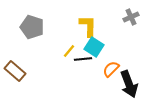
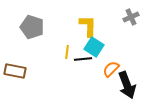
yellow line: moved 2 px left, 1 px down; rotated 32 degrees counterclockwise
brown rectangle: rotated 30 degrees counterclockwise
black arrow: moved 2 px left, 1 px down
